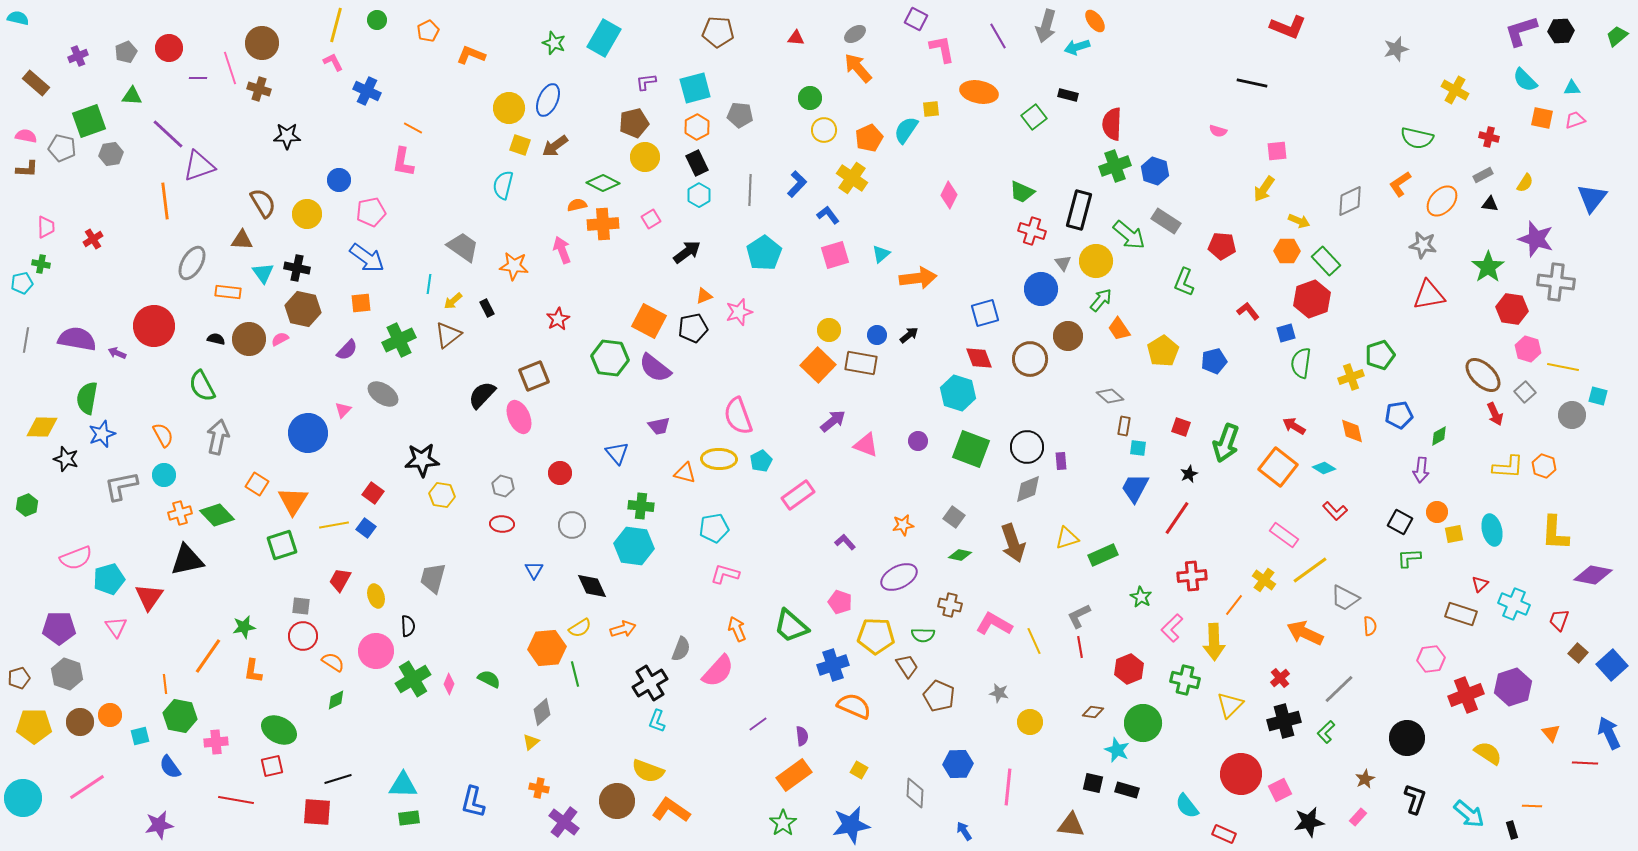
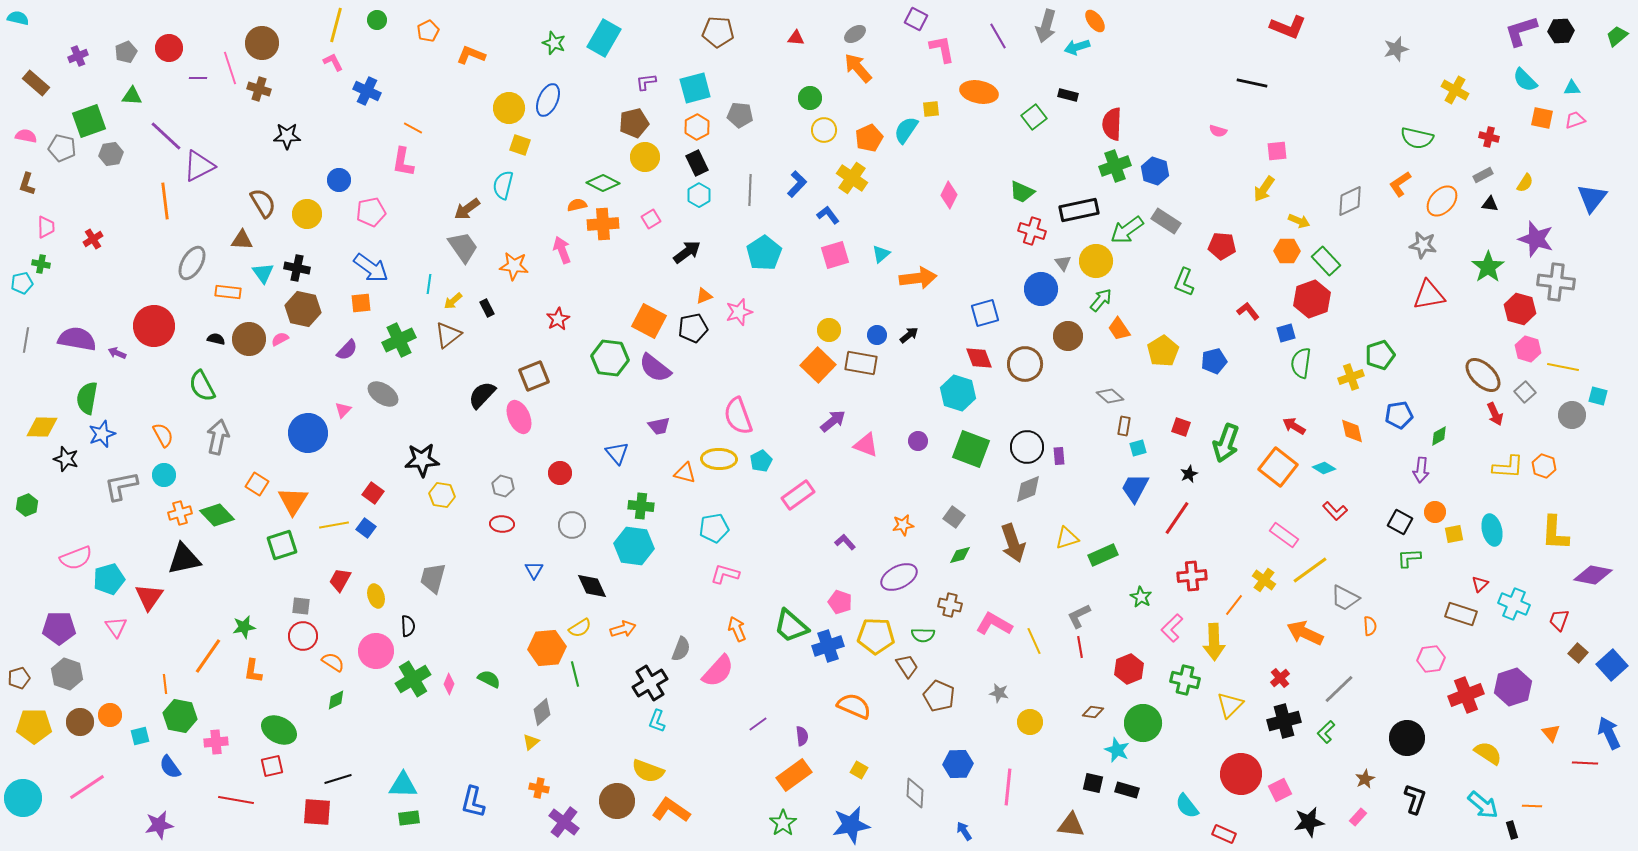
purple line at (168, 134): moved 2 px left, 2 px down
brown arrow at (555, 146): moved 88 px left, 63 px down
purple triangle at (199, 166): rotated 8 degrees counterclockwise
brown L-shape at (27, 169): moved 15 px down; rotated 105 degrees clockwise
black rectangle at (1079, 210): rotated 63 degrees clockwise
green arrow at (1129, 235): moved 2 px left, 5 px up; rotated 104 degrees clockwise
gray trapezoid at (463, 247): rotated 20 degrees clockwise
blue arrow at (367, 258): moved 4 px right, 10 px down
red hexagon at (1512, 309): moved 8 px right; rotated 8 degrees clockwise
brown circle at (1030, 359): moved 5 px left, 5 px down
cyan square at (1138, 448): rotated 24 degrees counterclockwise
purple rectangle at (1061, 461): moved 2 px left, 5 px up
orange circle at (1437, 512): moved 2 px left
green diamond at (960, 555): rotated 25 degrees counterclockwise
black triangle at (187, 560): moved 3 px left, 1 px up
blue cross at (833, 665): moved 5 px left, 19 px up
cyan arrow at (1469, 814): moved 14 px right, 9 px up
